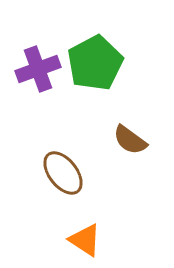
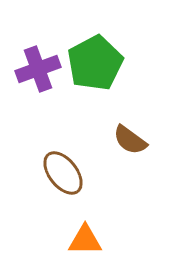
orange triangle: rotated 33 degrees counterclockwise
